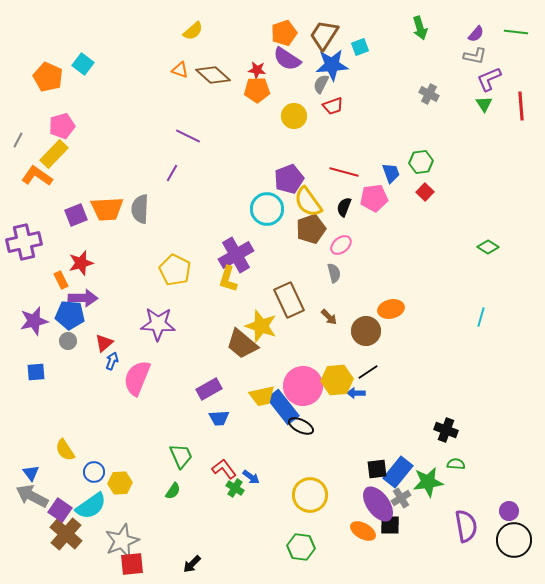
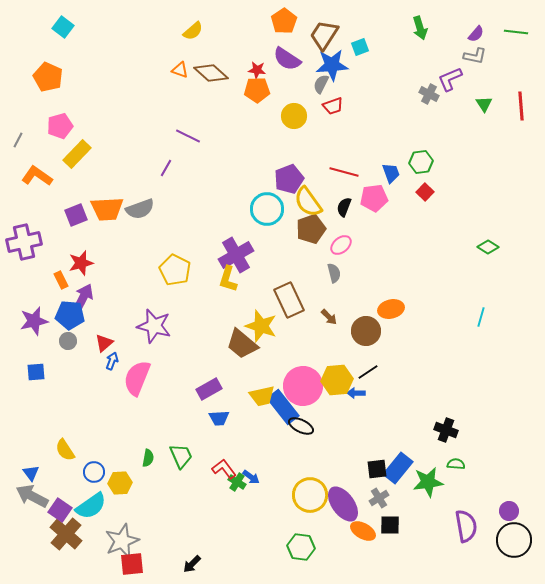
orange pentagon at (284, 33): moved 12 px up; rotated 15 degrees counterclockwise
cyan square at (83, 64): moved 20 px left, 37 px up
brown diamond at (213, 75): moved 2 px left, 2 px up
purple L-shape at (489, 79): moved 39 px left
pink pentagon at (62, 126): moved 2 px left
yellow rectangle at (54, 154): moved 23 px right
purple line at (172, 173): moved 6 px left, 5 px up
gray semicircle at (140, 209): rotated 112 degrees counterclockwise
purple arrow at (83, 298): rotated 64 degrees counterclockwise
purple star at (158, 324): moved 4 px left, 2 px down; rotated 12 degrees clockwise
blue rectangle at (398, 472): moved 4 px up
green cross at (235, 488): moved 2 px right, 6 px up
green semicircle at (173, 491): moved 25 px left, 33 px up; rotated 24 degrees counterclockwise
gray cross at (401, 498): moved 22 px left
purple ellipse at (378, 504): moved 35 px left
